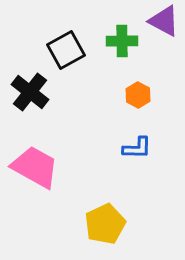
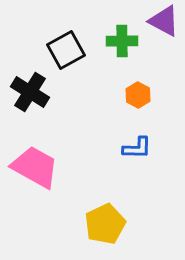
black cross: rotated 6 degrees counterclockwise
